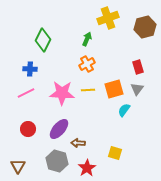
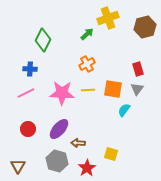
green arrow: moved 5 px up; rotated 24 degrees clockwise
red rectangle: moved 2 px down
orange square: moved 1 px left; rotated 24 degrees clockwise
yellow square: moved 4 px left, 1 px down
